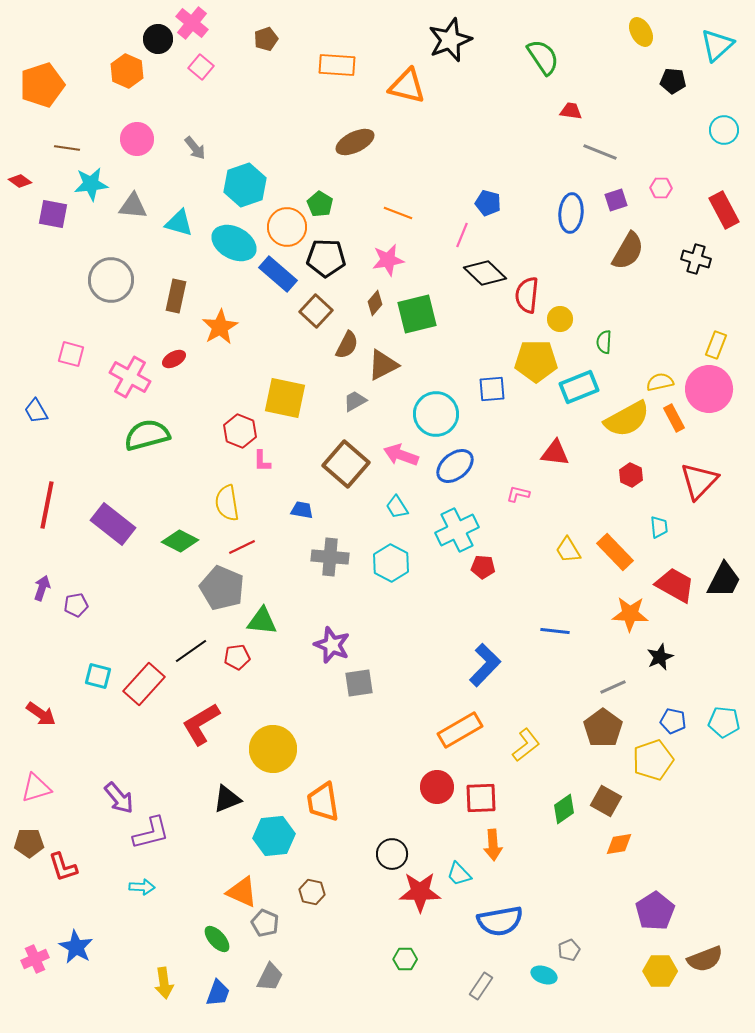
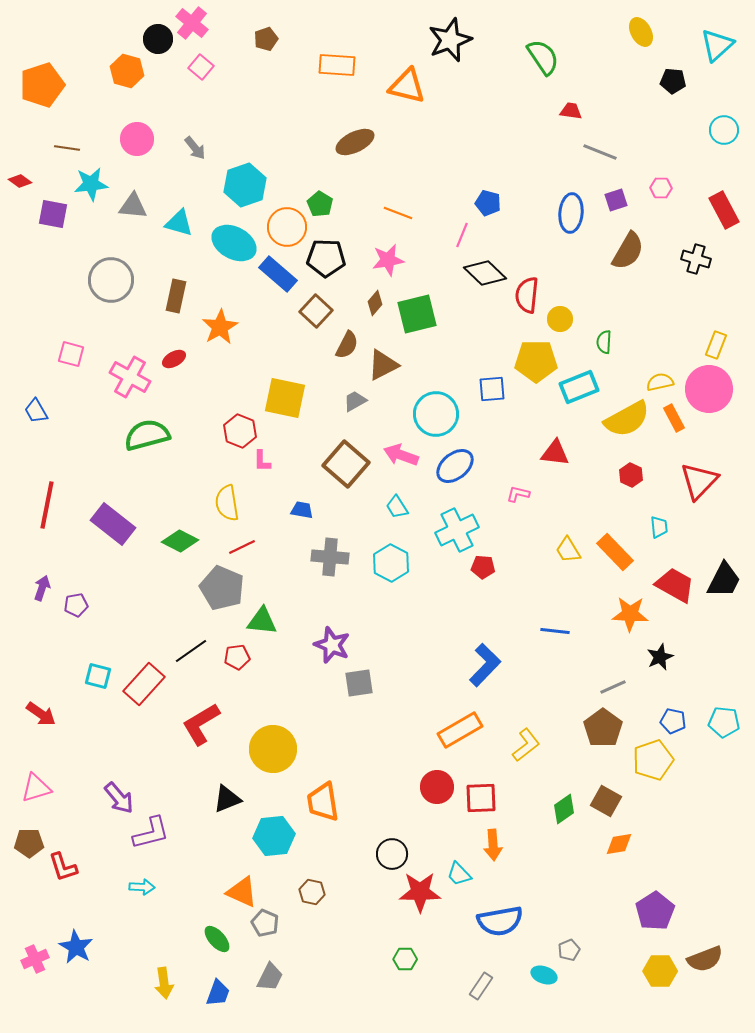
orange hexagon at (127, 71): rotated 8 degrees counterclockwise
